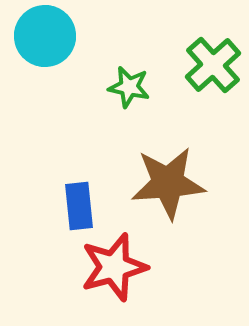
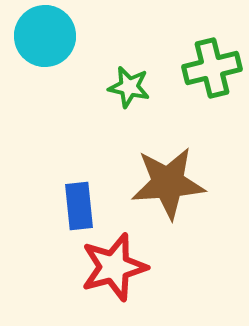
green cross: moved 1 px left, 3 px down; rotated 28 degrees clockwise
